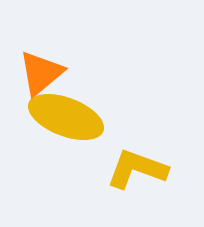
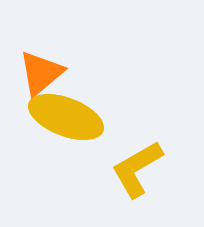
yellow L-shape: rotated 50 degrees counterclockwise
